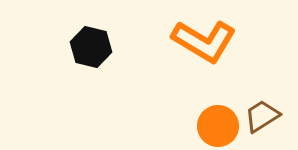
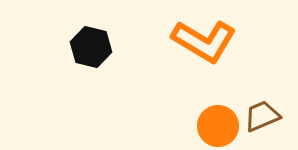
brown trapezoid: rotated 9 degrees clockwise
